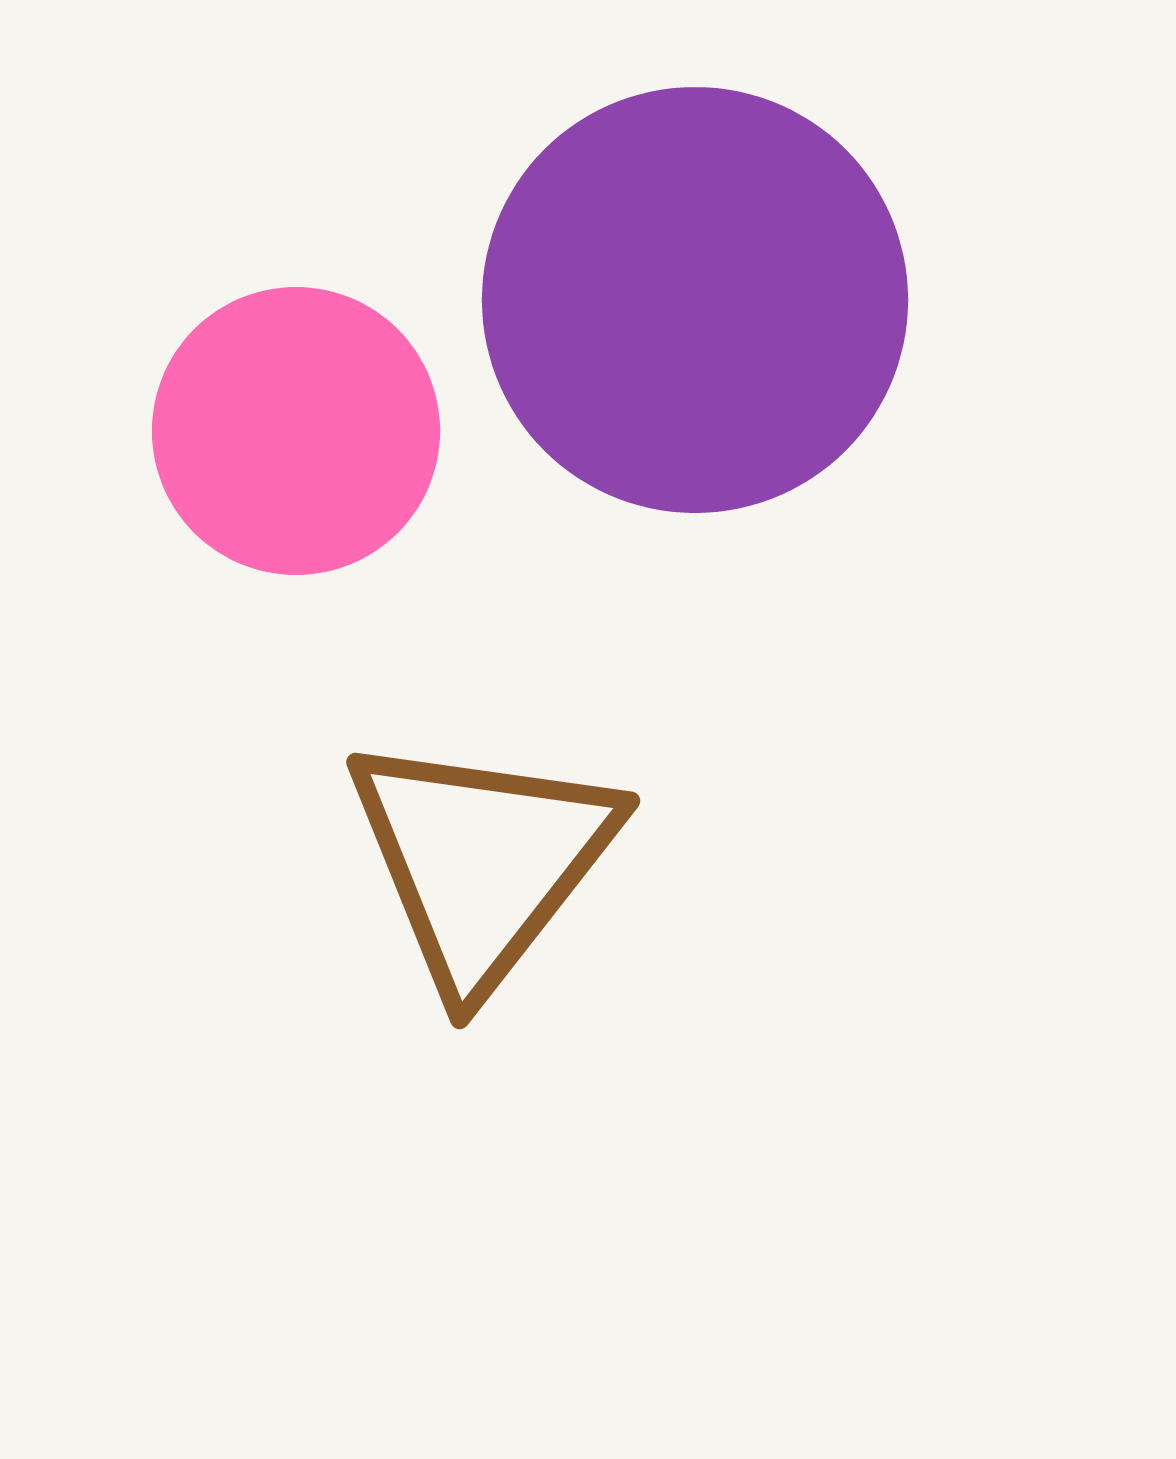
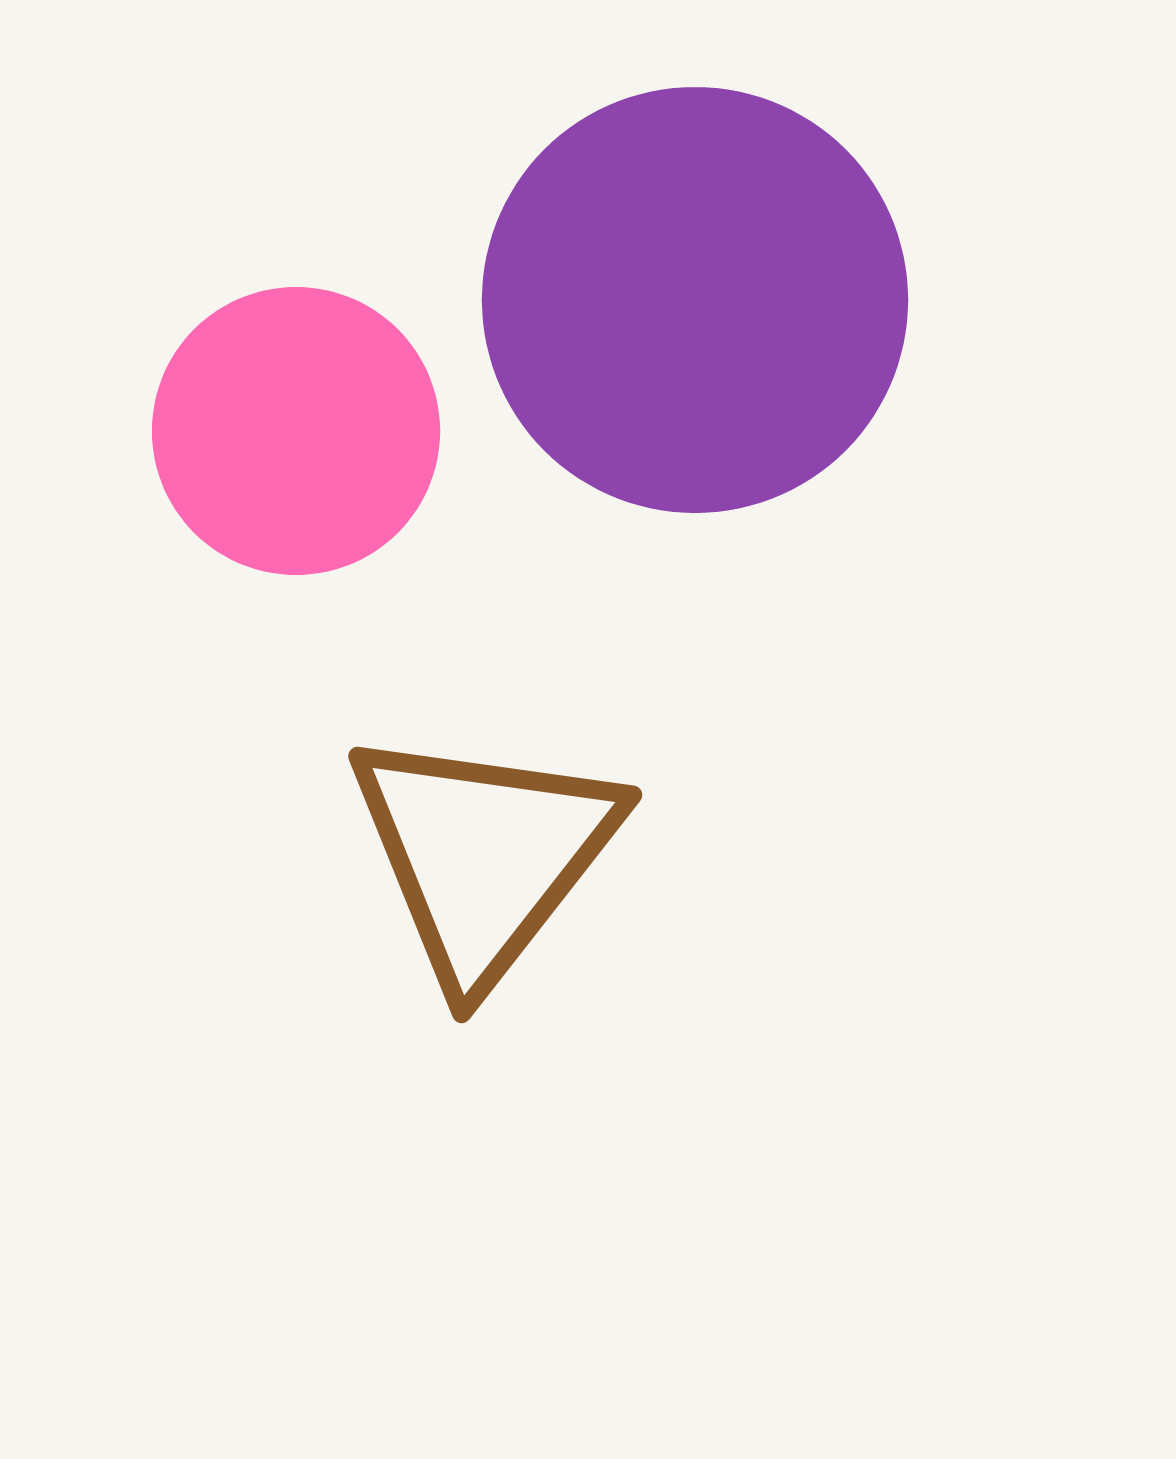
brown triangle: moved 2 px right, 6 px up
